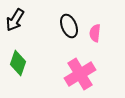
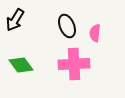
black ellipse: moved 2 px left
green diamond: moved 3 px right, 2 px down; rotated 55 degrees counterclockwise
pink cross: moved 6 px left, 10 px up; rotated 28 degrees clockwise
